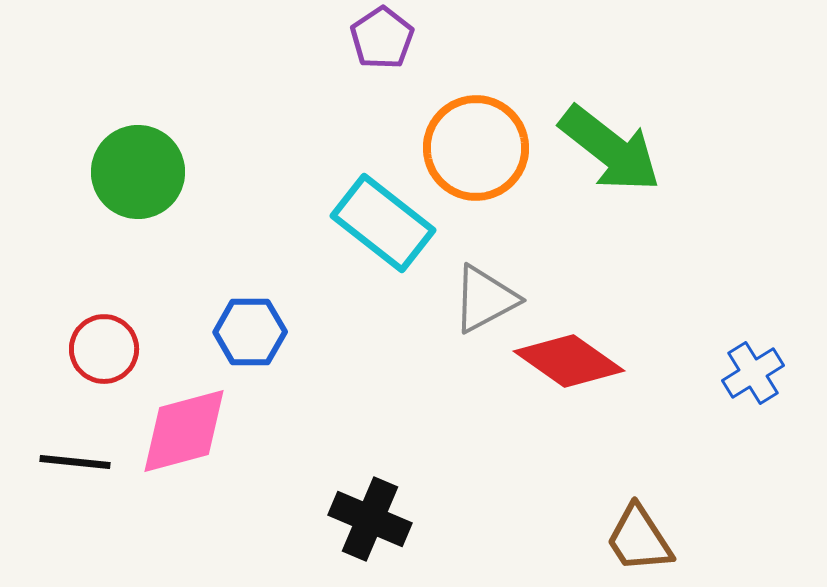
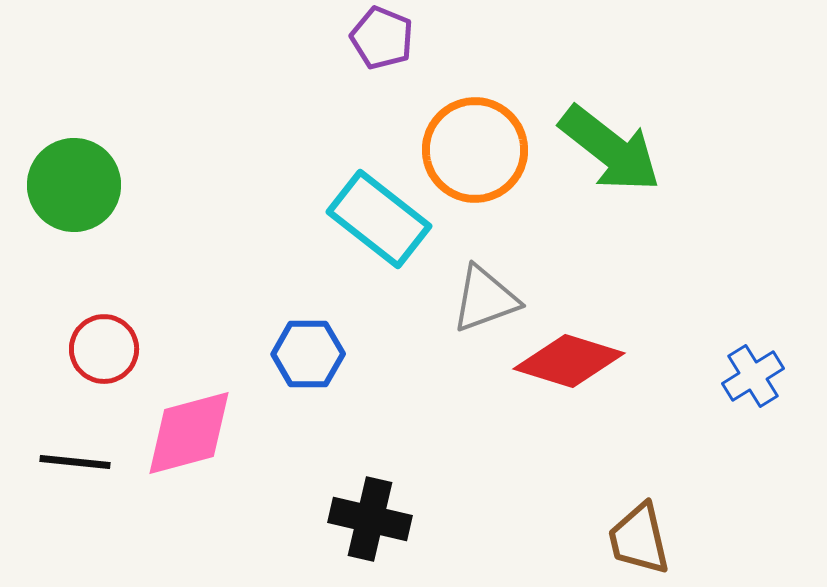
purple pentagon: rotated 16 degrees counterclockwise
orange circle: moved 1 px left, 2 px down
green circle: moved 64 px left, 13 px down
cyan rectangle: moved 4 px left, 4 px up
gray triangle: rotated 8 degrees clockwise
blue hexagon: moved 58 px right, 22 px down
red diamond: rotated 18 degrees counterclockwise
blue cross: moved 3 px down
pink diamond: moved 5 px right, 2 px down
black cross: rotated 10 degrees counterclockwise
brown trapezoid: rotated 20 degrees clockwise
